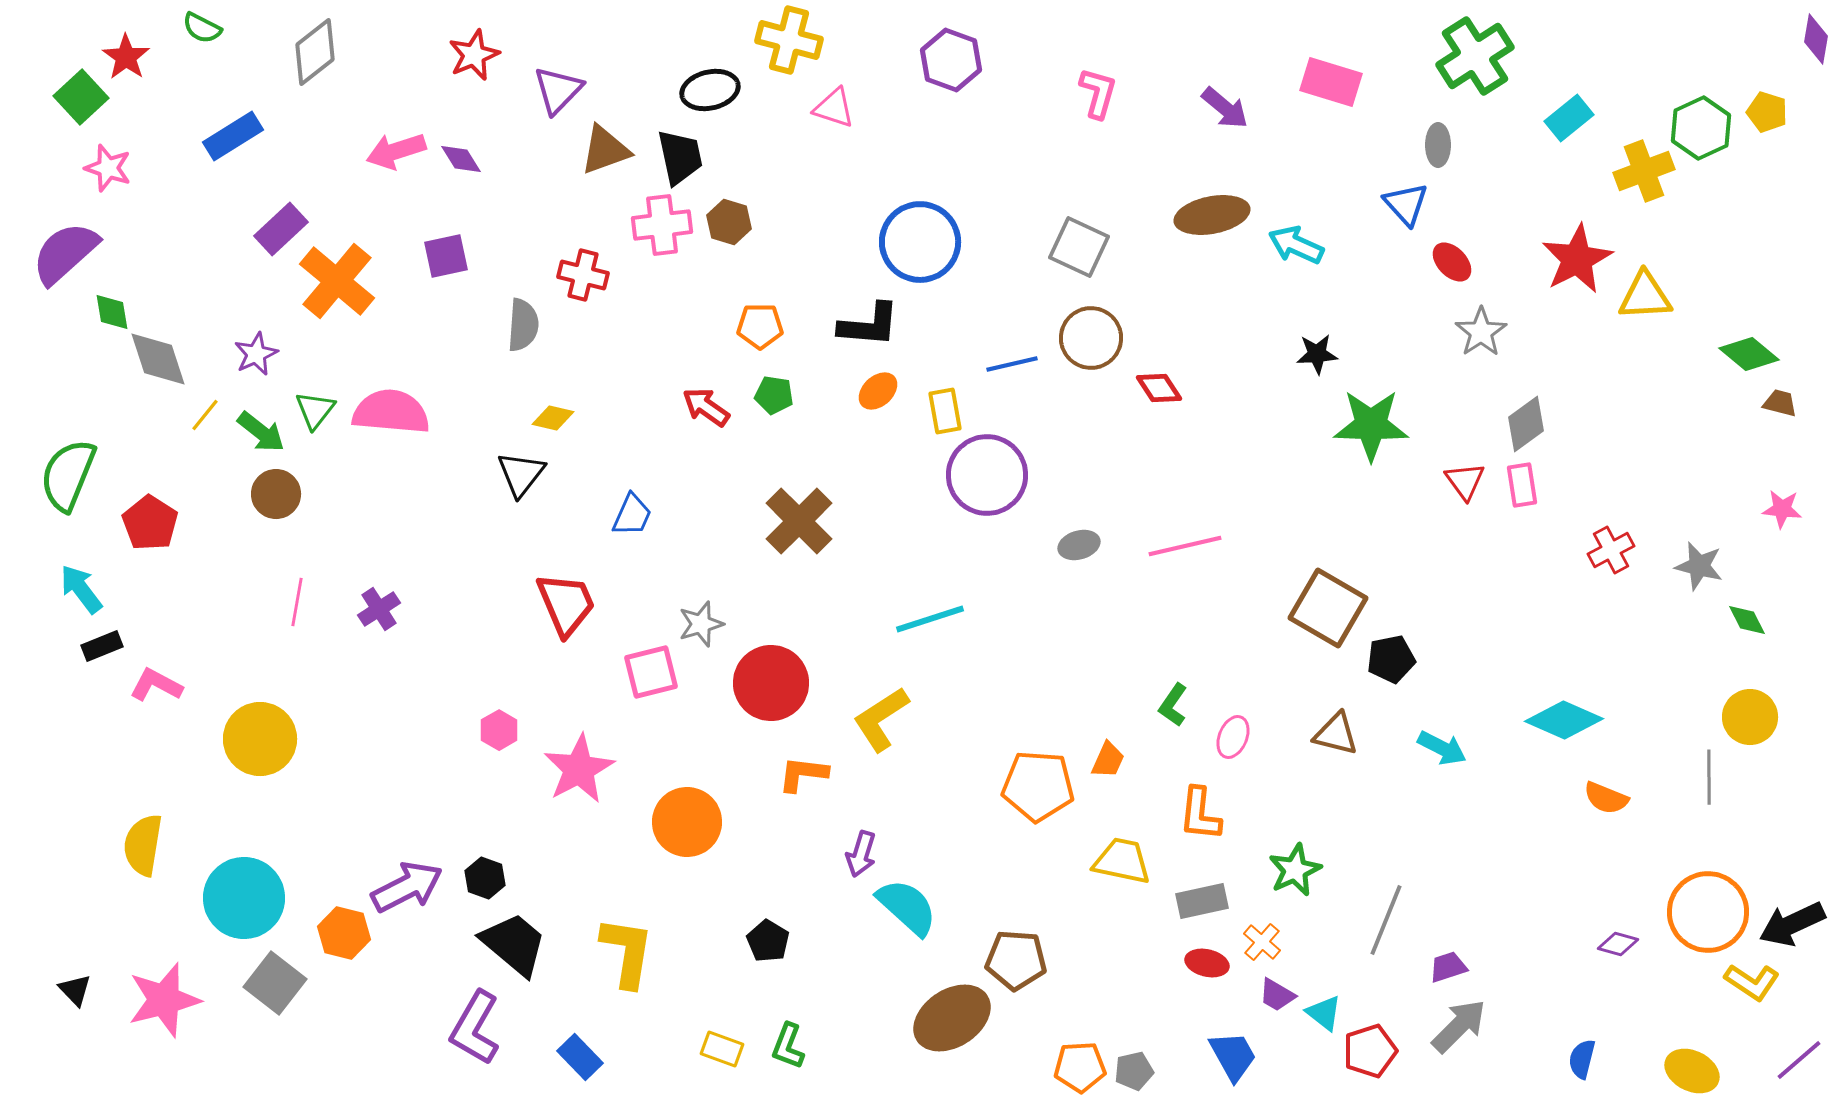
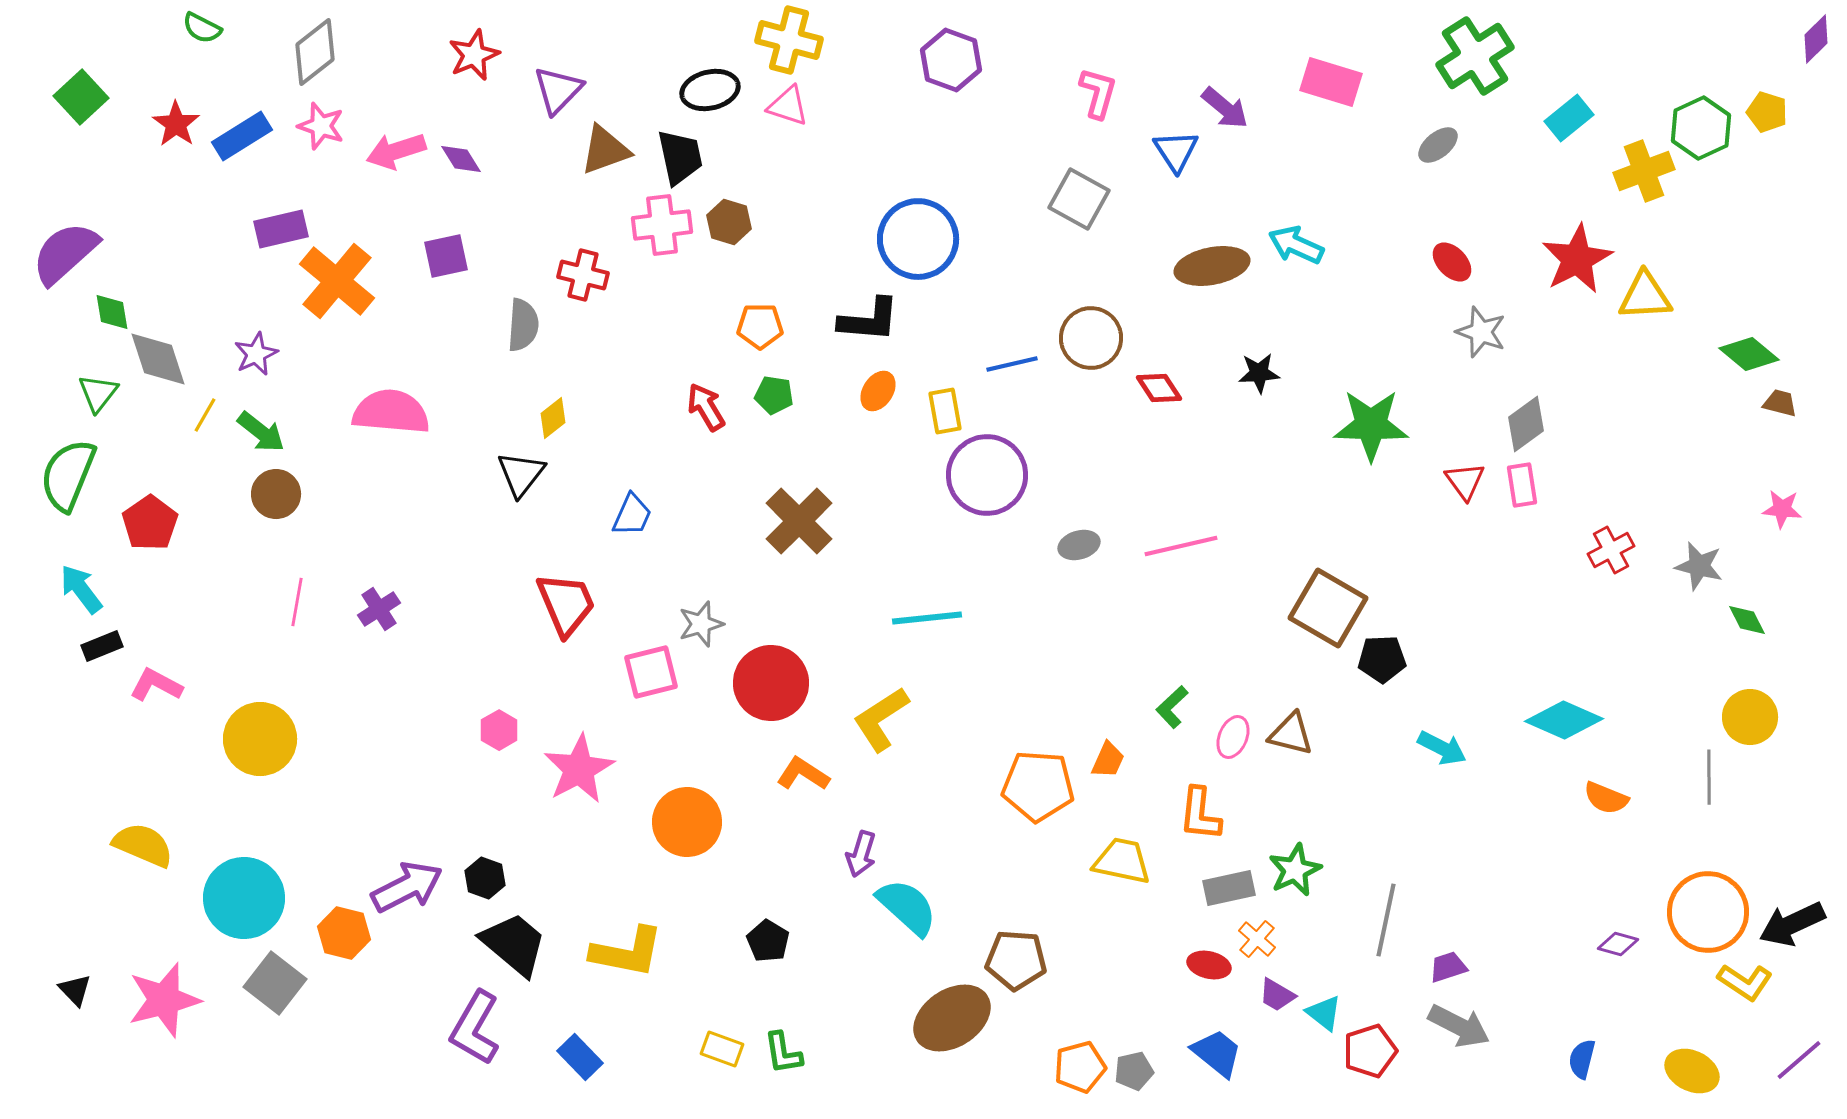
purple diamond at (1816, 39): rotated 36 degrees clockwise
red star at (126, 57): moved 50 px right, 67 px down
pink triangle at (834, 108): moved 46 px left, 2 px up
blue rectangle at (233, 136): moved 9 px right
gray ellipse at (1438, 145): rotated 51 degrees clockwise
pink star at (108, 168): moved 213 px right, 42 px up
blue triangle at (1406, 204): moved 230 px left, 53 px up; rotated 9 degrees clockwise
brown ellipse at (1212, 215): moved 51 px down
purple rectangle at (281, 229): rotated 30 degrees clockwise
blue circle at (920, 242): moved 2 px left, 3 px up
gray square at (1079, 247): moved 48 px up; rotated 4 degrees clockwise
black L-shape at (869, 325): moved 5 px up
gray star at (1481, 332): rotated 18 degrees counterclockwise
black star at (1317, 354): moved 58 px left, 19 px down
orange ellipse at (878, 391): rotated 15 degrees counterclockwise
red arrow at (706, 407): rotated 24 degrees clockwise
green triangle at (315, 410): moved 217 px left, 17 px up
yellow line at (205, 415): rotated 9 degrees counterclockwise
yellow diamond at (553, 418): rotated 51 degrees counterclockwise
red pentagon at (150, 523): rotated 4 degrees clockwise
pink line at (1185, 546): moved 4 px left
cyan line at (930, 619): moved 3 px left, 1 px up; rotated 12 degrees clockwise
black pentagon at (1391, 659): moved 9 px left; rotated 9 degrees clockwise
green L-shape at (1173, 705): moved 1 px left, 2 px down; rotated 12 degrees clockwise
brown triangle at (1336, 734): moved 45 px left
orange L-shape at (803, 774): rotated 26 degrees clockwise
yellow semicircle at (143, 845): rotated 104 degrees clockwise
gray rectangle at (1202, 901): moved 27 px right, 13 px up
gray line at (1386, 920): rotated 10 degrees counterclockwise
orange cross at (1262, 942): moved 5 px left, 3 px up
yellow L-shape at (627, 952): rotated 92 degrees clockwise
red ellipse at (1207, 963): moved 2 px right, 2 px down
yellow L-shape at (1752, 982): moved 7 px left
gray arrow at (1459, 1026): rotated 72 degrees clockwise
green L-shape at (788, 1046): moved 5 px left, 7 px down; rotated 30 degrees counterclockwise
blue trapezoid at (1233, 1056): moved 16 px left, 3 px up; rotated 22 degrees counterclockwise
orange pentagon at (1080, 1067): rotated 12 degrees counterclockwise
